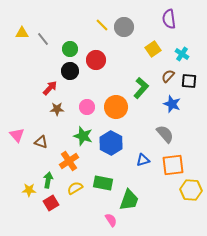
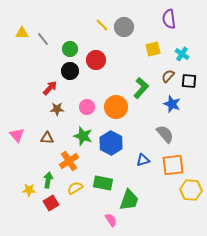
yellow square: rotated 21 degrees clockwise
brown triangle: moved 6 px right, 4 px up; rotated 16 degrees counterclockwise
